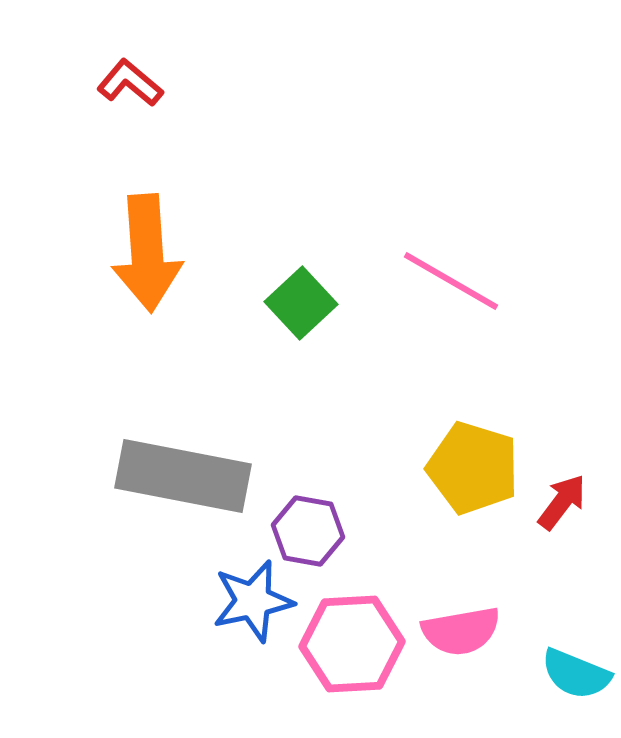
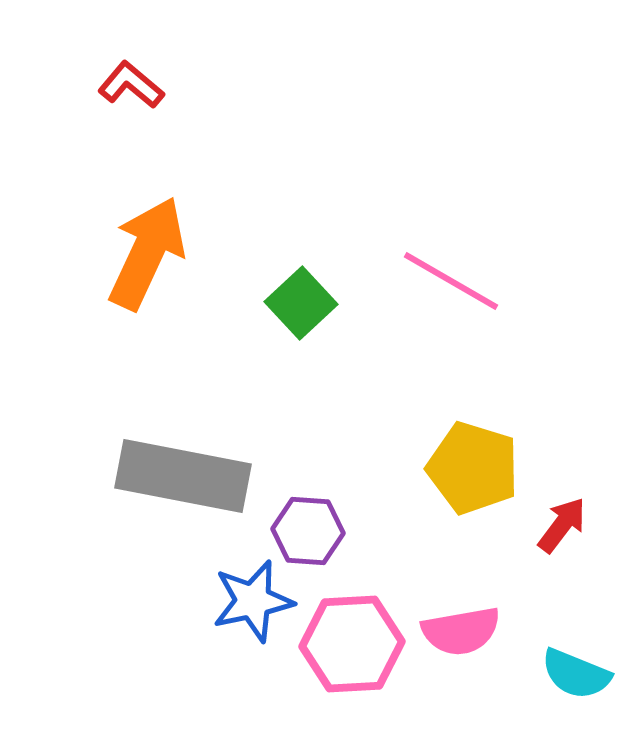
red L-shape: moved 1 px right, 2 px down
orange arrow: rotated 151 degrees counterclockwise
red arrow: moved 23 px down
purple hexagon: rotated 6 degrees counterclockwise
